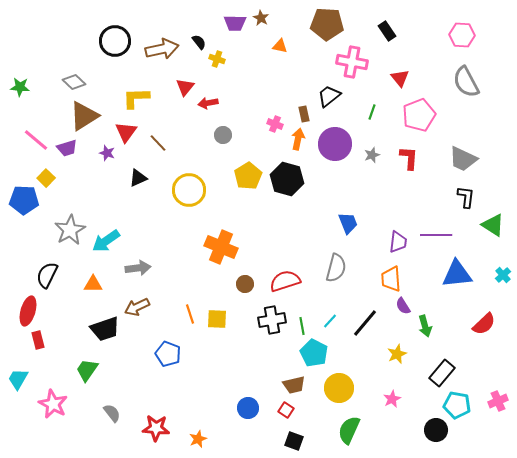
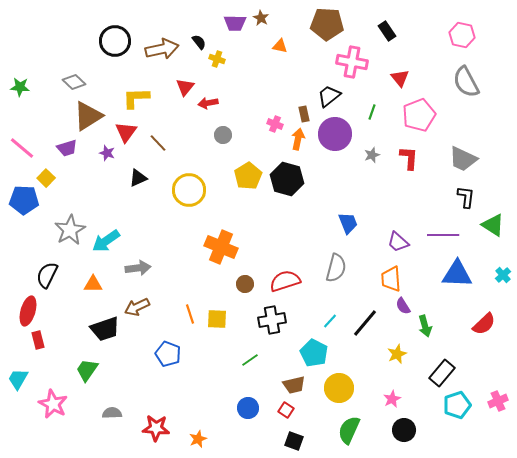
pink hexagon at (462, 35): rotated 10 degrees clockwise
brown triangle at (84, 116): moved 4 px right
pink line at (36, 140): moved 14 px left, 8 px down
purple circle at (335, 144): moved 10 px up
purple line at (436, 235): moved 7 px right
purple trapezoid at (398, 242): rotated 125 degrees clockwise
blue triangle at (457, 274): rotated 8 degrees clockwise
green line at (302, 326): moved 52 px left, 34 px down; rotated 66 degrees clockwise
cyan pentagon at (457, 405): rotated 28 degrees counterclockwise
gray semicircle at (112, 413): rotated 54 degrees counterclockwise
black circle at (436, 430): moved 32 px left
